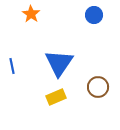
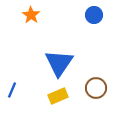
orange star: moved 1 px down
blue line: moved 24 px down; rotated 35 degrees clockwise
brown circle: moved 2 px left, 1 px down
yellow rectangle: moved 2 px right, 1 px up
